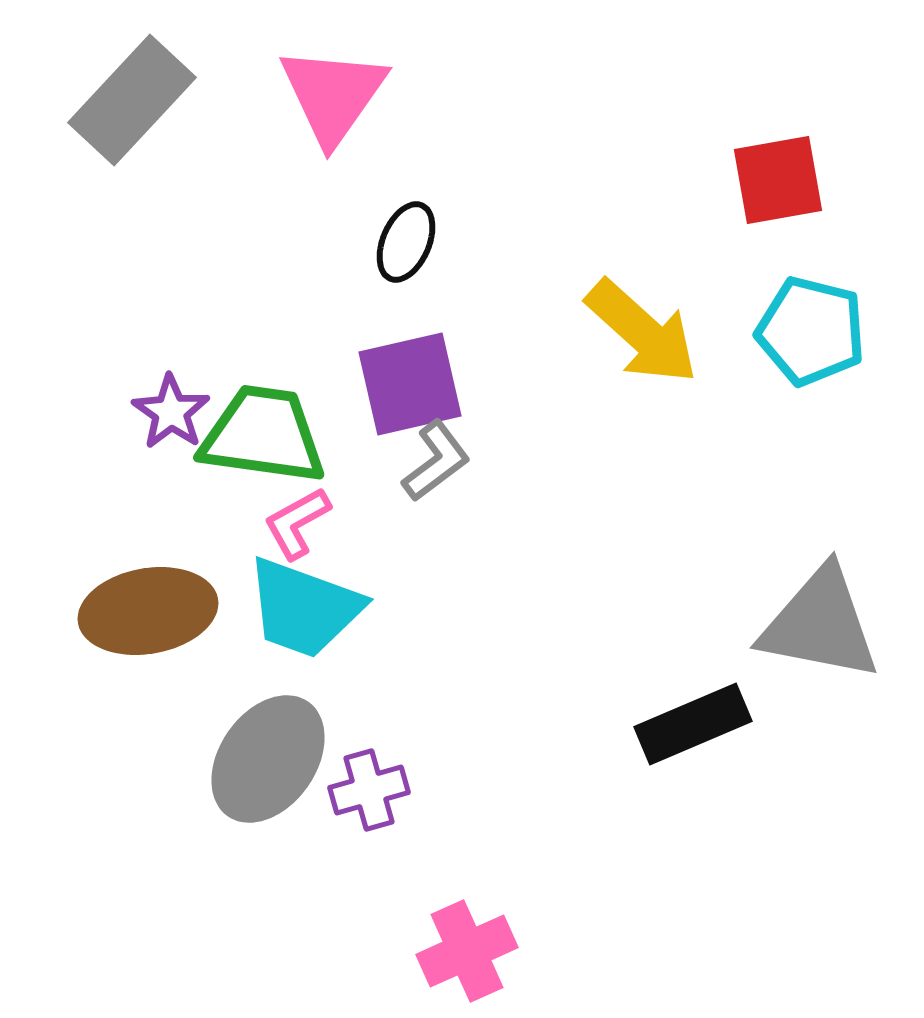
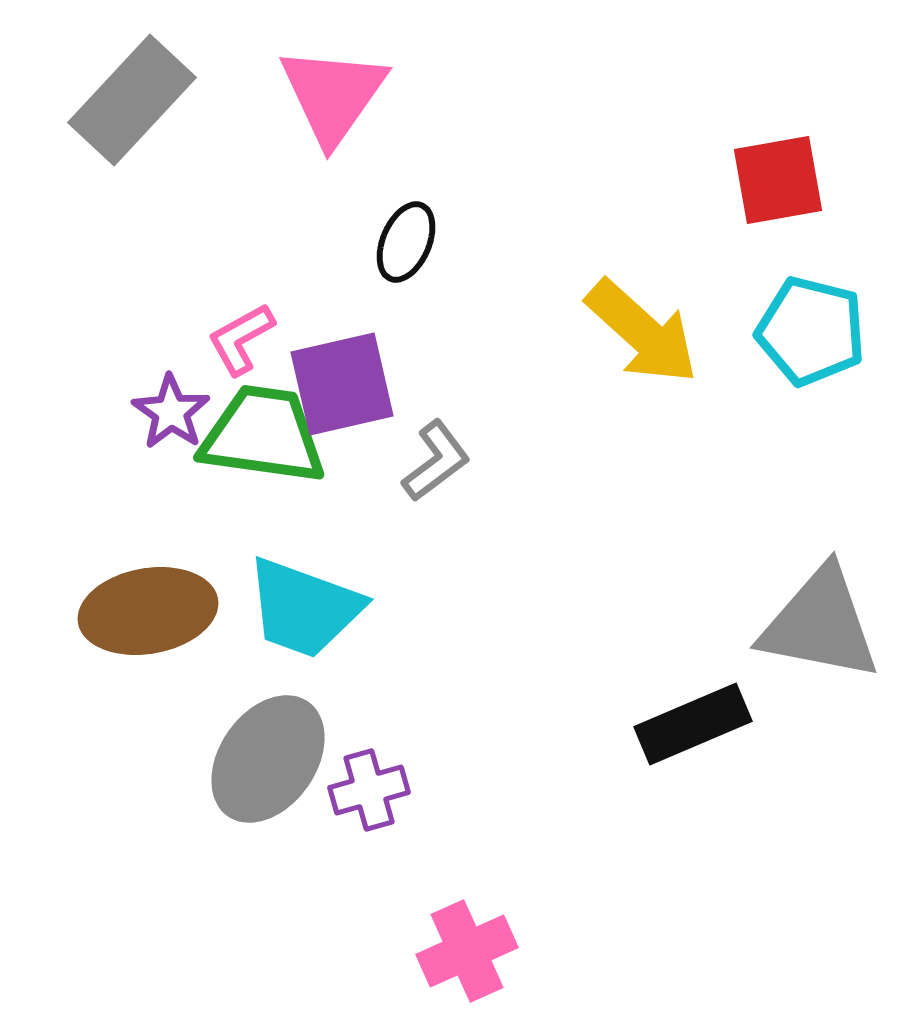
purple square: moved 68 px left
pink L-shape: moved 56 px left, 184 px up
